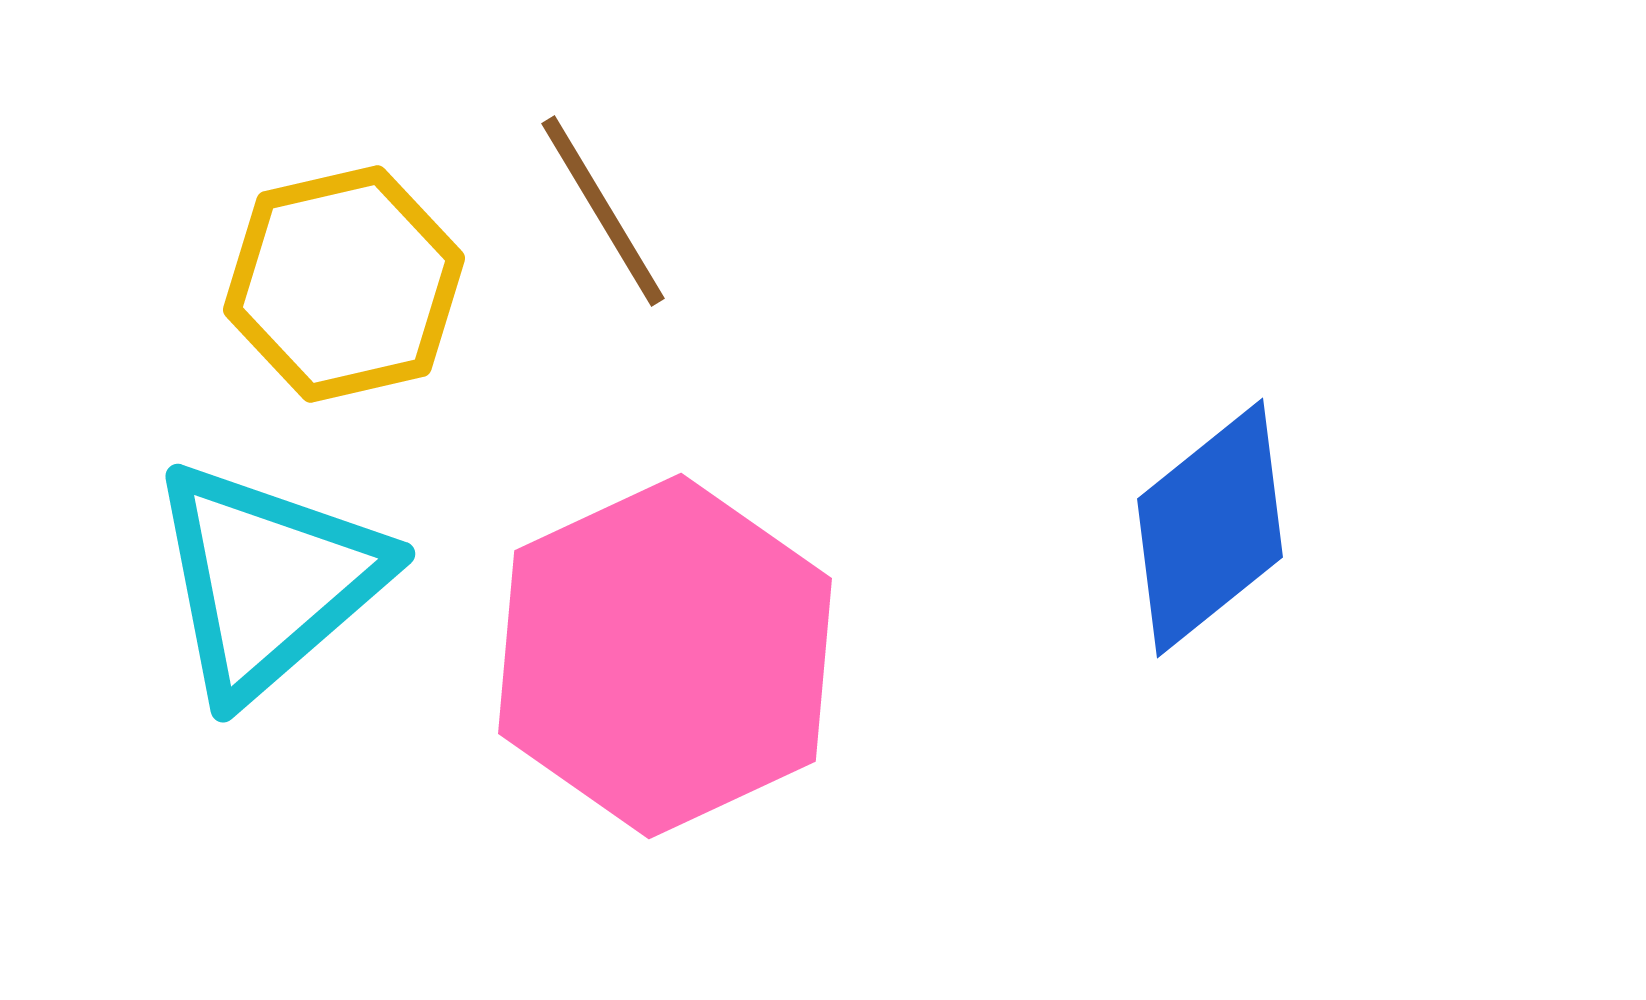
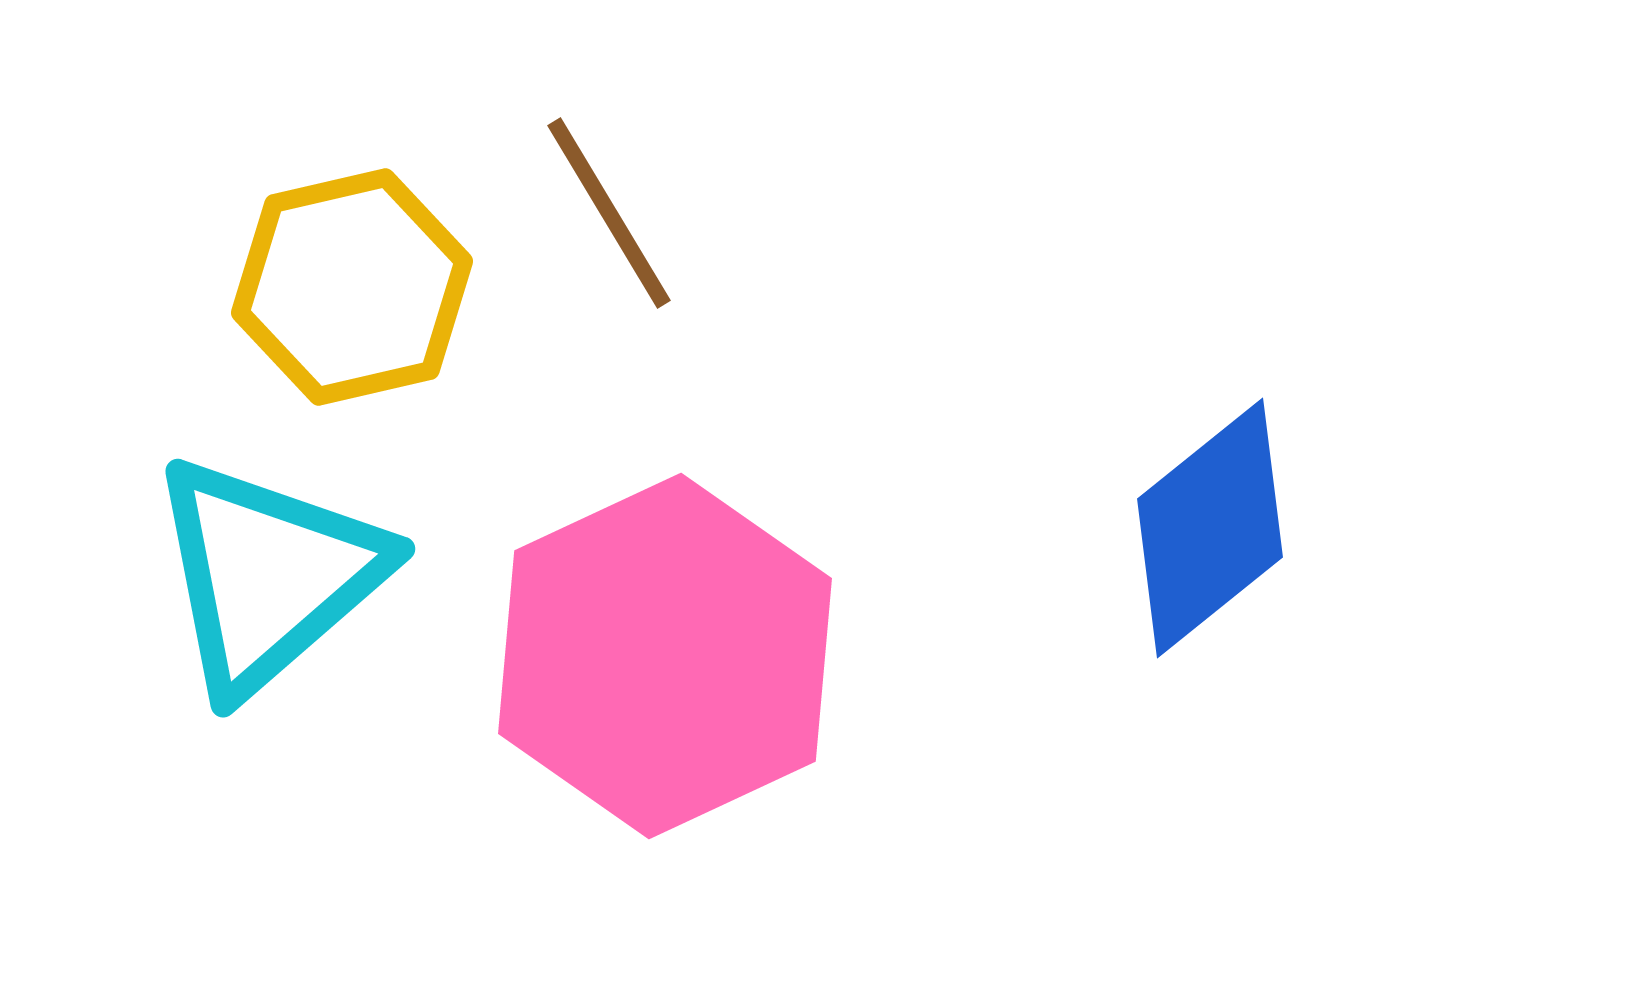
brown line: moved 6 px right, 2 px down
yellow hexagon: moved 8 px right, 3 px down
cyan triangle: moved 5 px up
